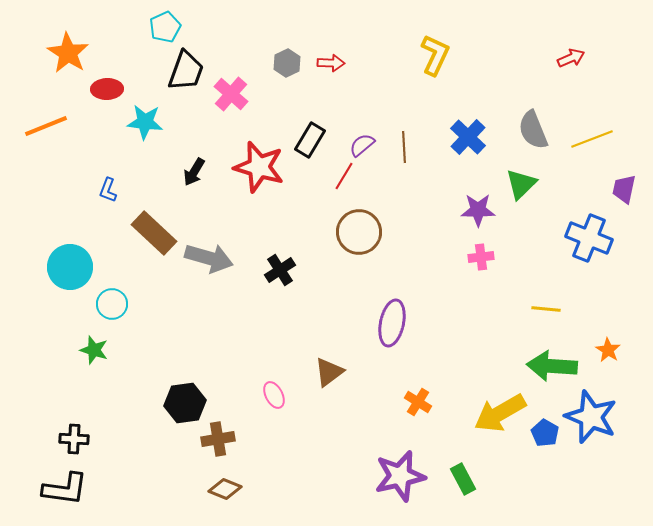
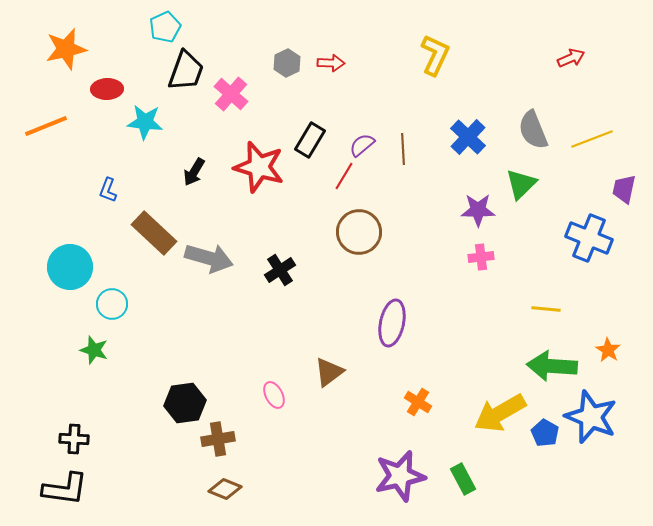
orange star at (68, 53): moved 2 px left, 4 px up; rotated 27 degrees clockwise
brown line at (404, 147): moved 1 px left, 2 px down
